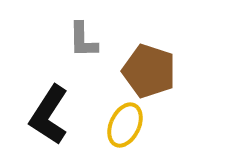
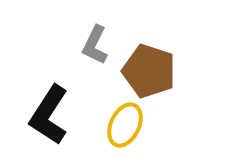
gray L-shape: moved 12 px right, 5 px down; rotated 27 degrees clockwise
